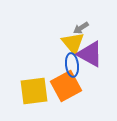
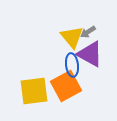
gray arrow: moved 7 px right, 4 px down
yellow triangle: moved 1 px left, 6 px up
